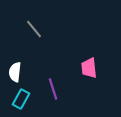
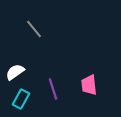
pink trapezoid: moved 17 px down
white semicircle: rotated 48 degrees clockwise
